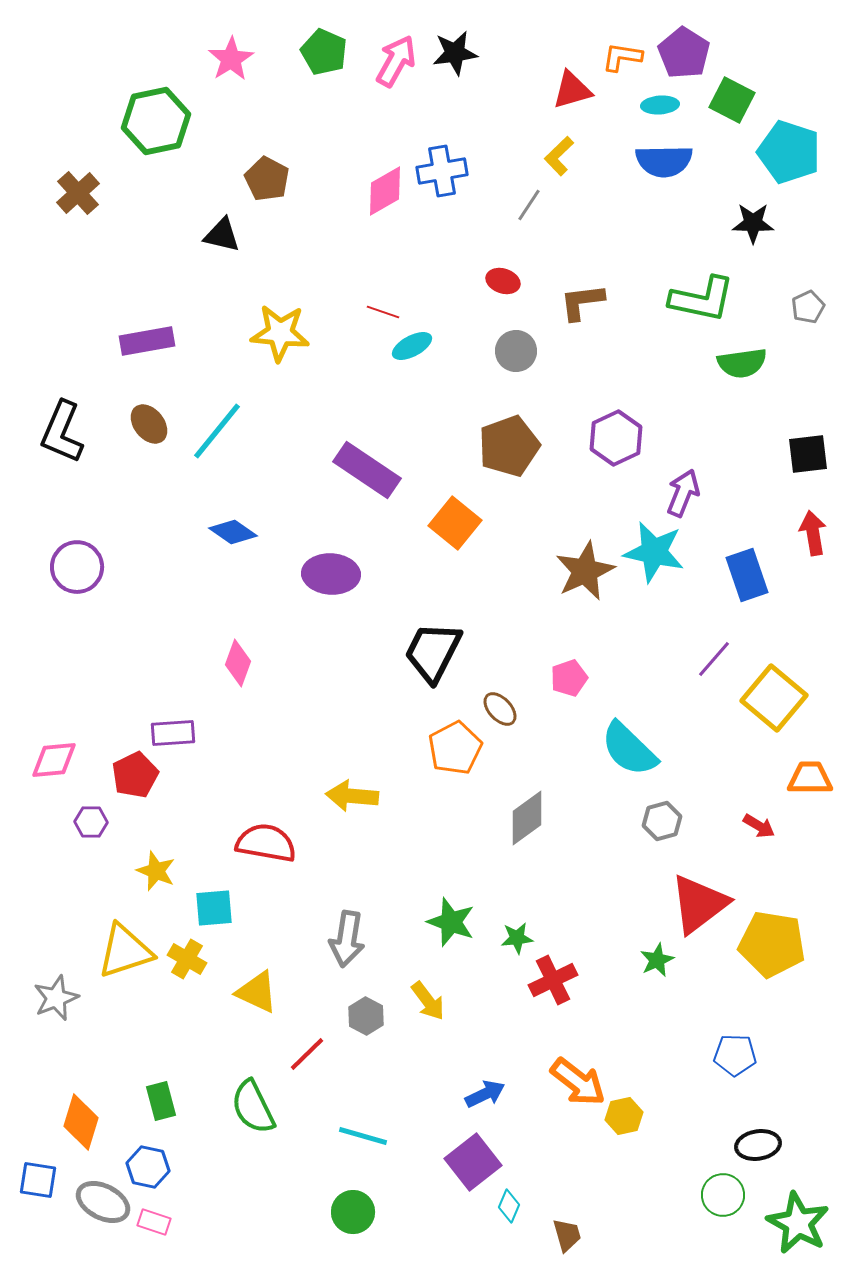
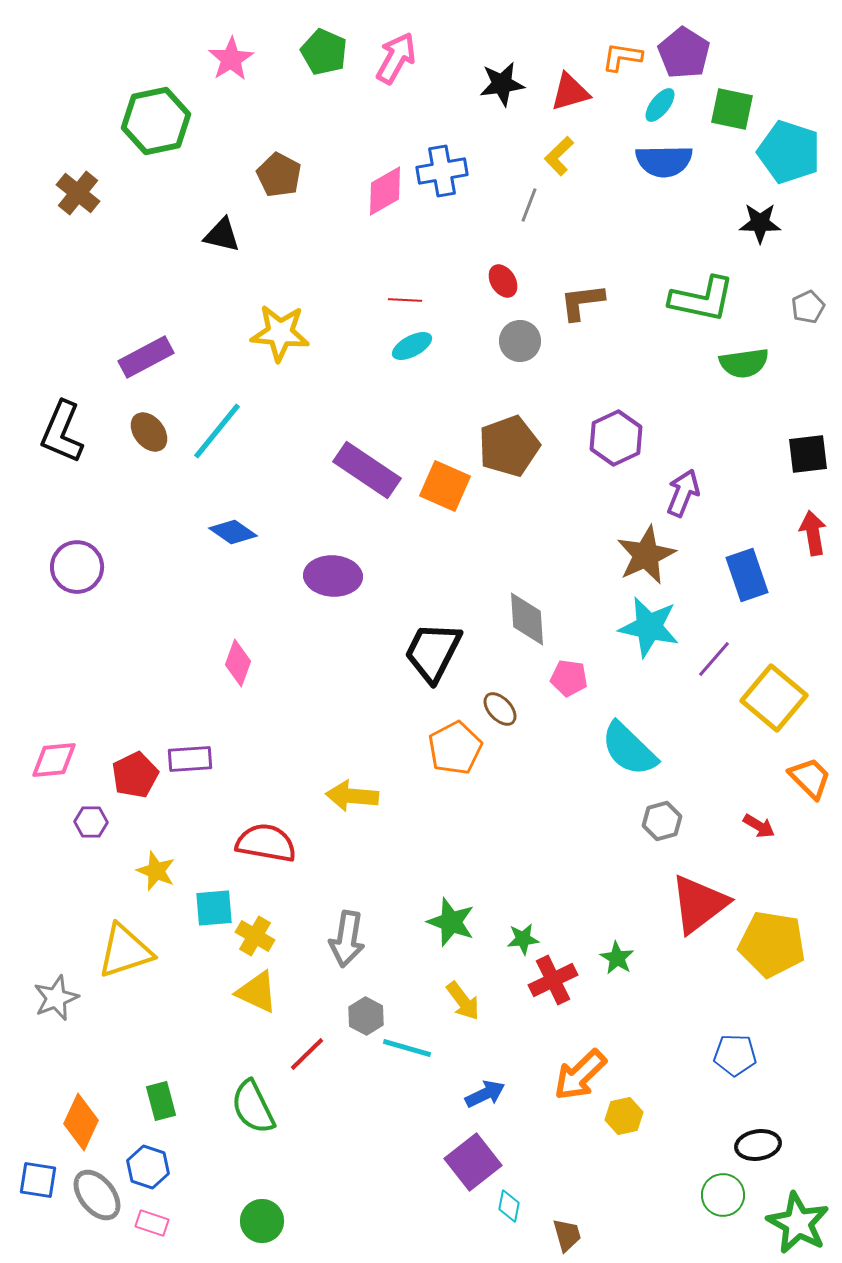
black star at (455, 53): moved 47 px right, 31 px down
pink arrow at (396, 61): moved 3 px up
red triangle at (572, 90): moved 2 px left, 2 px down
green square at (732, 100): moved 9 px down; rotated 15 degrees counterclockwise
cyan ellipse at (660, 105): rotated 48 degrees counterclockwise
brown pentagon at (267, 179): moved 12 px right, 4 px up
brown cross at (78, 193): rotated 9 degrees counterclockwise
gray line at (529, 205): rotated 12 degrees counterclockwise
black star at (753, 223): moved 7 px right
red ellipse at (503, 281): rotated 40 degrees clockwise
red line at (383, 312): moved 22 px right, 12 px up; rotated 16 degrees counterclockwise
purple rectangle at (147, 341): moved 1 px left, 16 px down; rotated 18 degrees counterclockwise
gray circle at (516, 351): moved 4 px right, 10 px up
green semicircle at (742, 363): moved 2 px right
brown ellipse at (149, 424): moved 8 px down
orange square at (455, 523): moved 10 px left, 37 px up; rotated 15 degrees counterclockwise
cyan star at (654, 552): moved 5 px left, 75 px down
brown star at (585, 571): moved 61 px right, 16 px up
purple ellipse at (331, 574): moved 2 px right, 2 px down
pink pentagon at (569, 678): rotated 27 degrees clockwise
purple rectangle at (173, 733): moved 17 px right, 26 px down
orange trapezoid at (810, 778): rotated 45 degrees clockwise
gray diamond at (527, 818): moved 199 px up; rotated 58 degrees counterclockwise
green star at (517, 938): moved 6 px right, 1 px down
yellow cross at (187, 959): moved 68 px right, 23 px up
green star at (657, 960): moved 40 px left, 2 px up; rotated 16 degrees counterclockwise
yellow arrow at (428, 1001): moved 35 px right
orange arrow at (578, 1082): moved 2 px right, 7 px up; rotated 98 degrees clockwise
orange diamond at (81, 1122): rotated 8 degrees clockwise
cyan line at (363, 1136): moved 44 px right, 88 px up
blue hexagon at (148, 1167): rotated 6 degrees clockwise
gray ellipse at (103, 1202): moved 6 px left, 7 px up; rotated 24 degrees clockwise
cyan diamond at (509, 1206): rotated 12 degrees counterclockwise
green circle at (353, 1212): moved 91 px left, 9 px down
pink rectangle at (154, 1222): moved 2 px left, 1 px down
